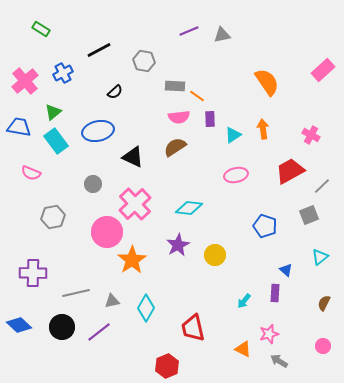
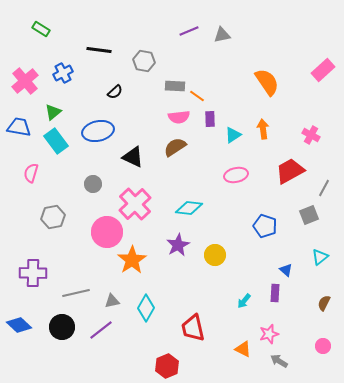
black line at (99, 50): rotated 35 degrees clockwise
pink semicircle at (31, 173): rotated 84 degrees clockwise
gray line at (322, 186): moved 2 px right, 2 px down; rotated 18 degrees counterclockwise
purple line at (99, 332): moved 2 px right, 2 px up
